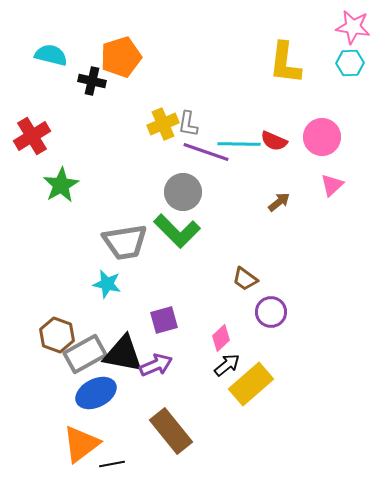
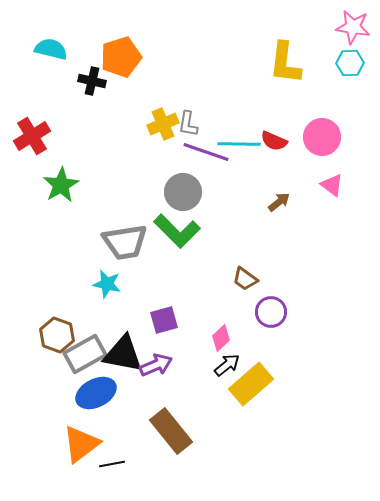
cyan semicircle: moved 6 px up
pink triangle: rotated 40 degrees counterclockwise
